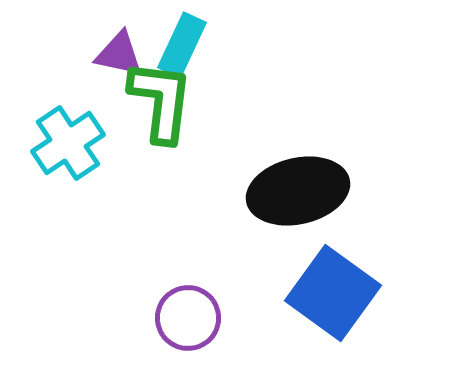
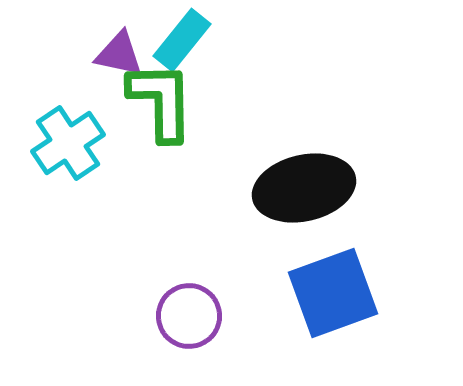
cyan rectangle: moved 5 px up; rotated 14 degrees clockwise
green L-shape: rotated 8 degrees counterclockwise
black ellipse: moved 6 px right, 3 px up
blue square: rotated 34 degrees clockwise
purple circle: moved 1 px right, 2 px up
